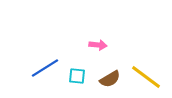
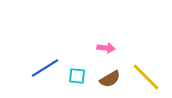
pink arrow: moved 8 px right, 3 px down
yellow line: rotated 8 degrees clockwise
